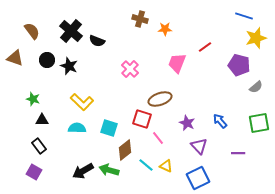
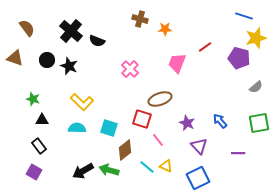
brown semicircle: moved 5 px left, 3 px up
purple pentagon: moved 7 px up
pink line: moved 2 px down
cyan line: moved 1 px right, 2 px down
